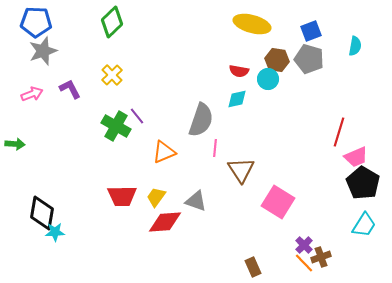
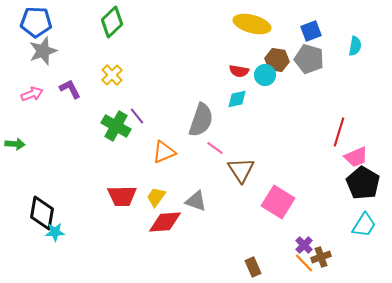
cyan circle: moved 3 px left, 4 px up
pink line: rotated 60 degrees counterclockwise
